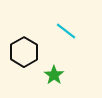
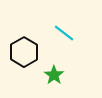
cyan line: moved 2 px left, 2 px down
